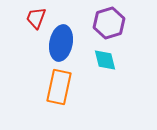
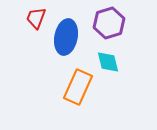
blue ellipse: moved 5 px right, 6 px up
cyan diamond: moved 3 px right, 2 px down
orange rectangle: moved 19 px right; rotated 12 degrees clockwise
